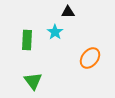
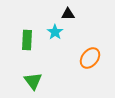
black triangle: moved 2 px down
